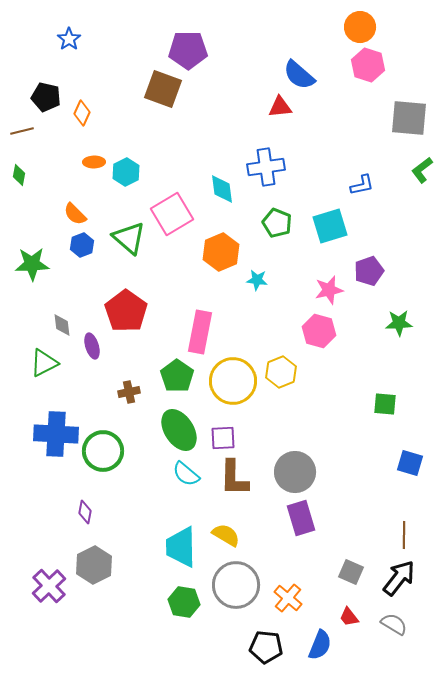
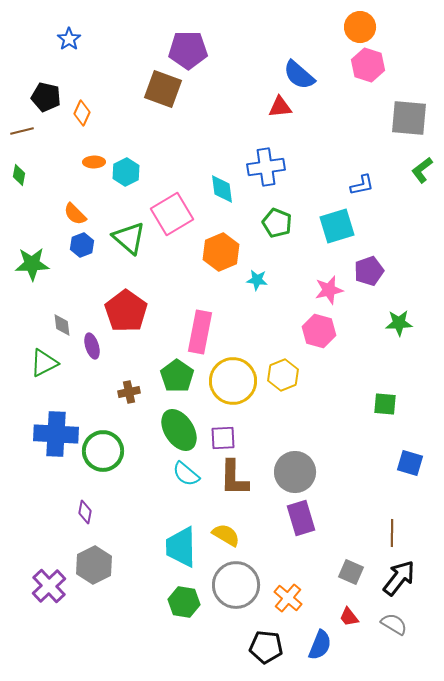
cyan square at (330, 226): moved 7 px right
yellow hexagon at (281, 372): moved 2 px right, 3 px down
brown line at (404, 535): moved 12 px left, 2 px up
